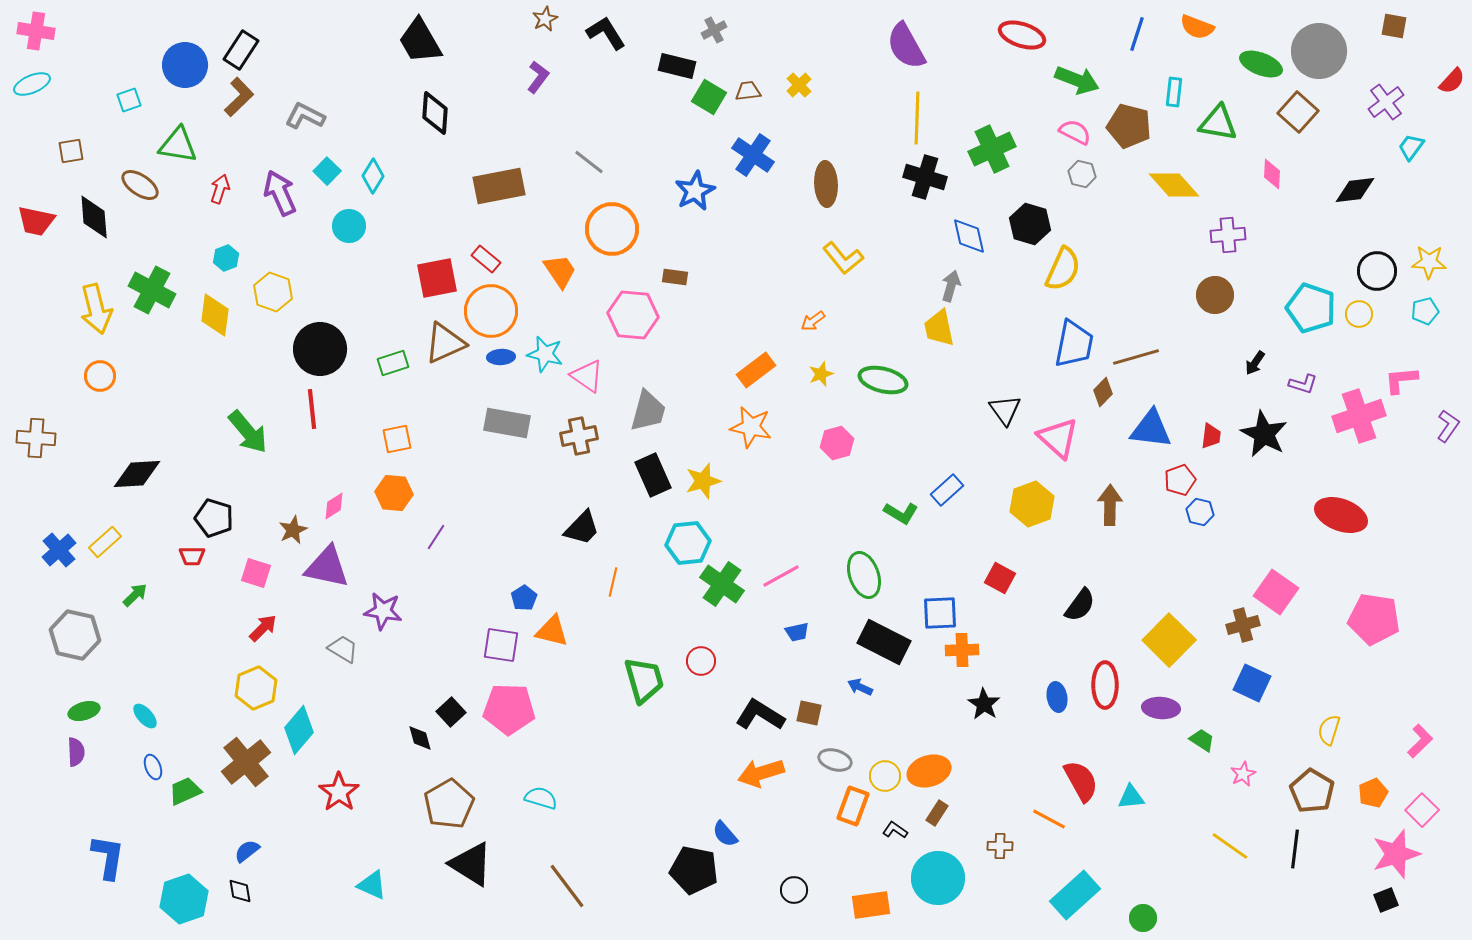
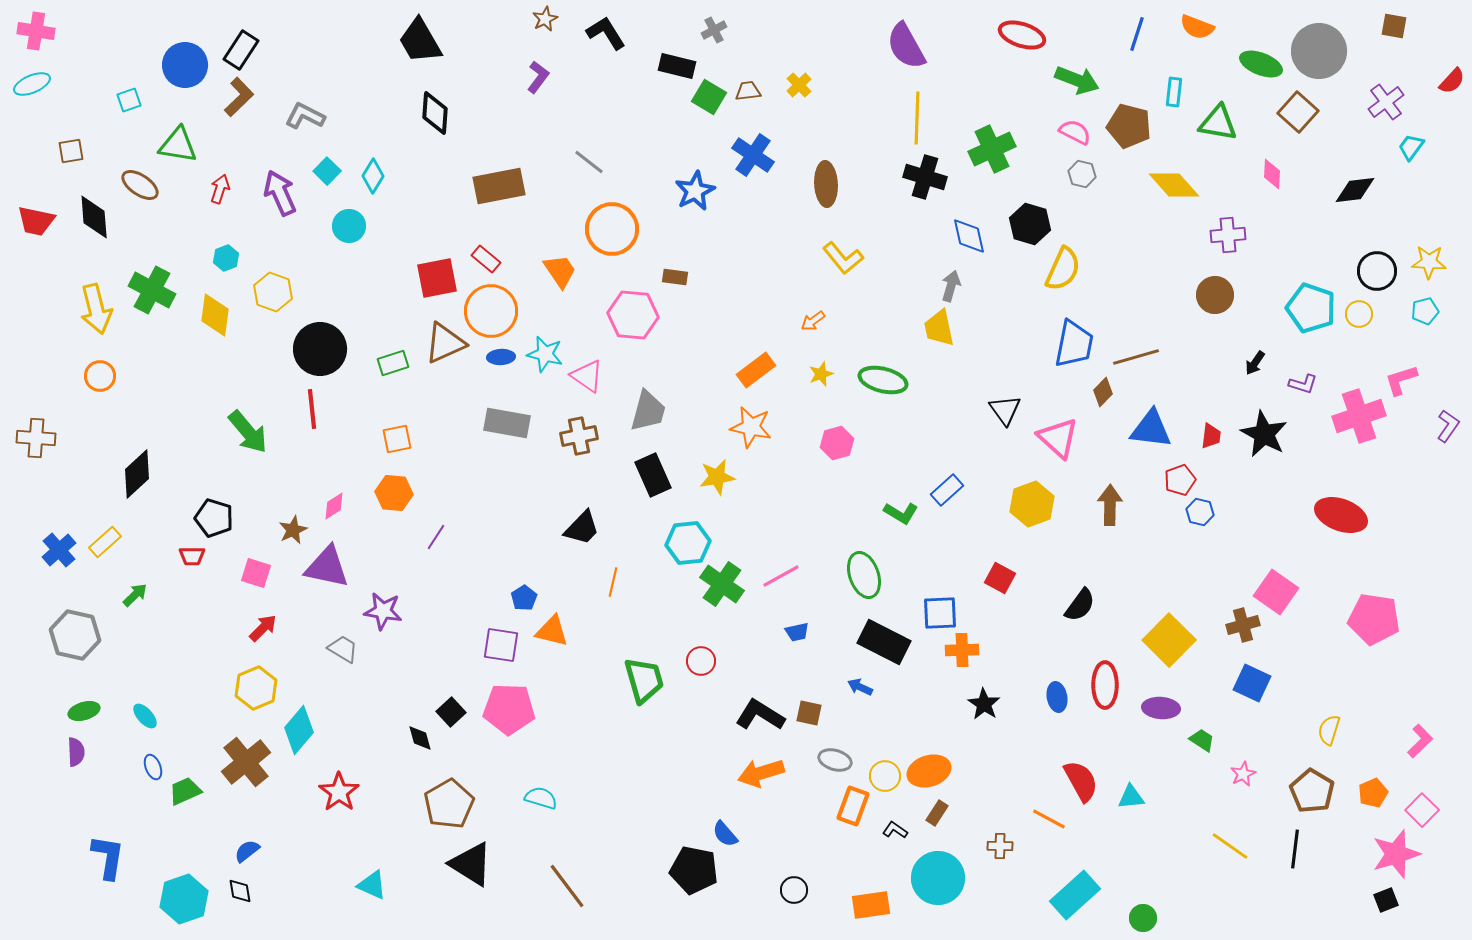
pink L-shape at (1401, 380): rotated 12 degrees counterclockwise
black diamond at (137, 474): rotated 39 degrees counterclockwise
yellow star at (703, 481): moved 14 px right, 4 px up; rotated 6 degrees clockwise
